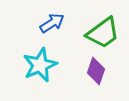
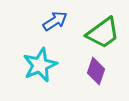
blue arrow: moved 3 px right, 2 px up
